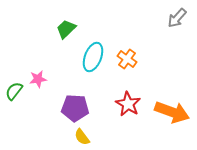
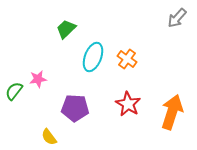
orange arrow: rotated 92 degrees counterclockwise
yellow semicircle: moved 33 px left
